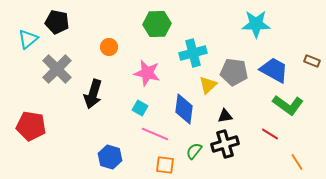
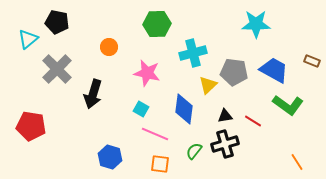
cyan square: moved 1 px right, 1 px down
red line: moved 17 px left, 13 px up
orange square: moved 5 px left, 1 px up
